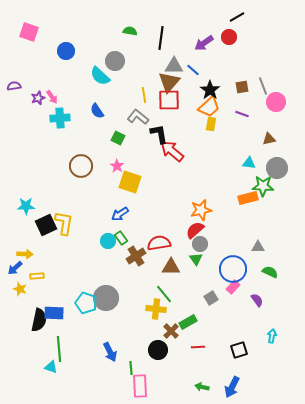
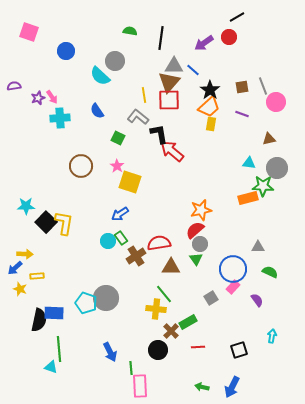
black square at (46, 225): moved 3 px up; rotated 20 degrees counterclockwise
